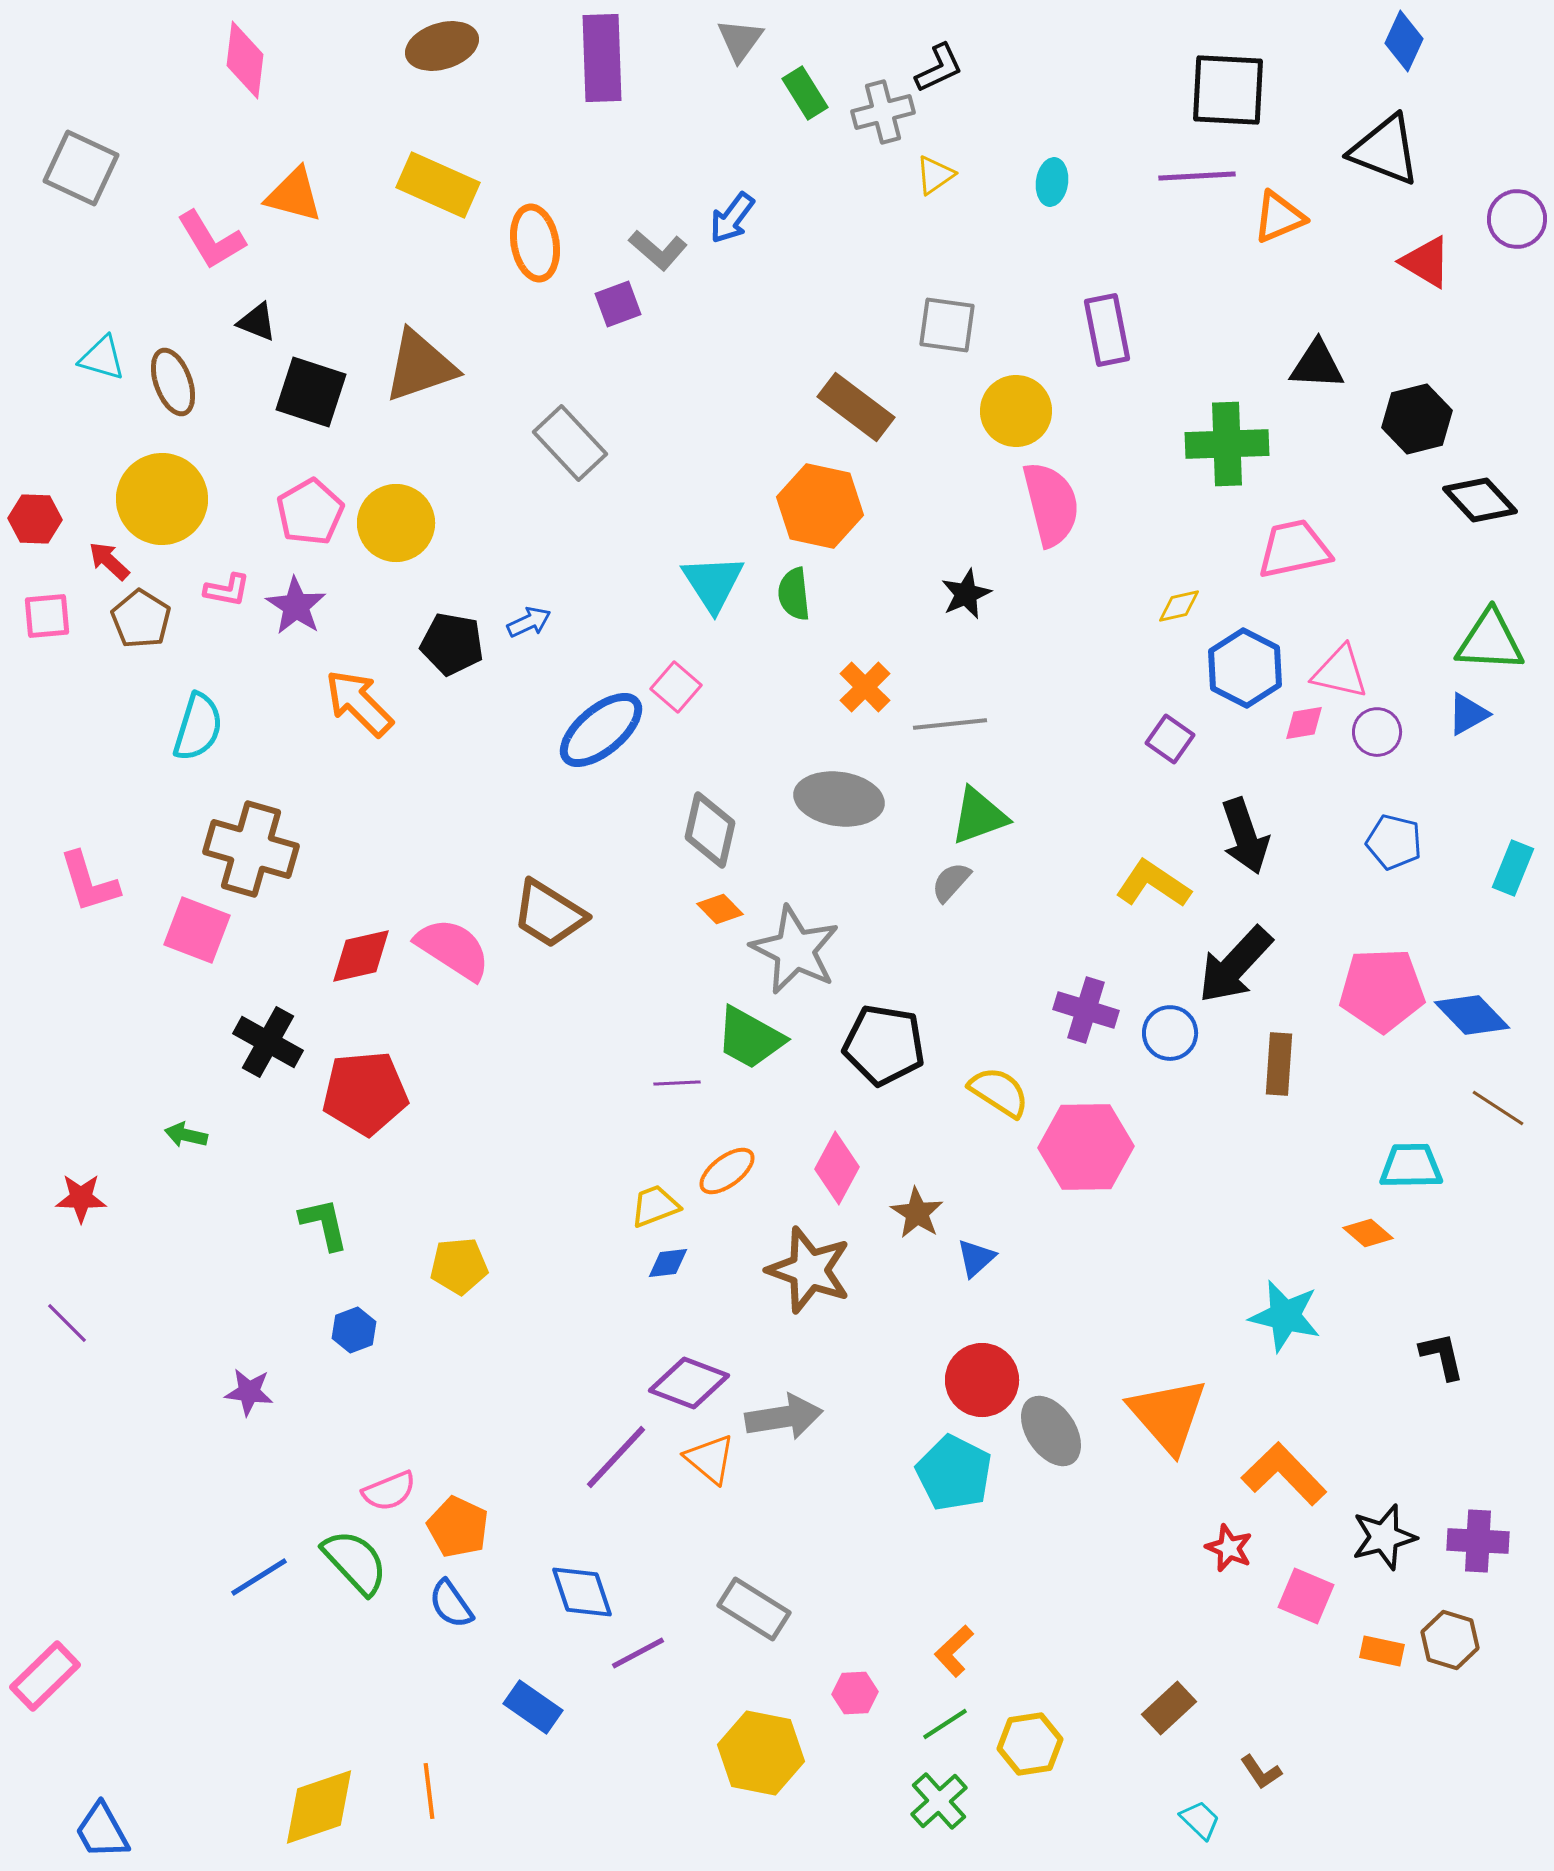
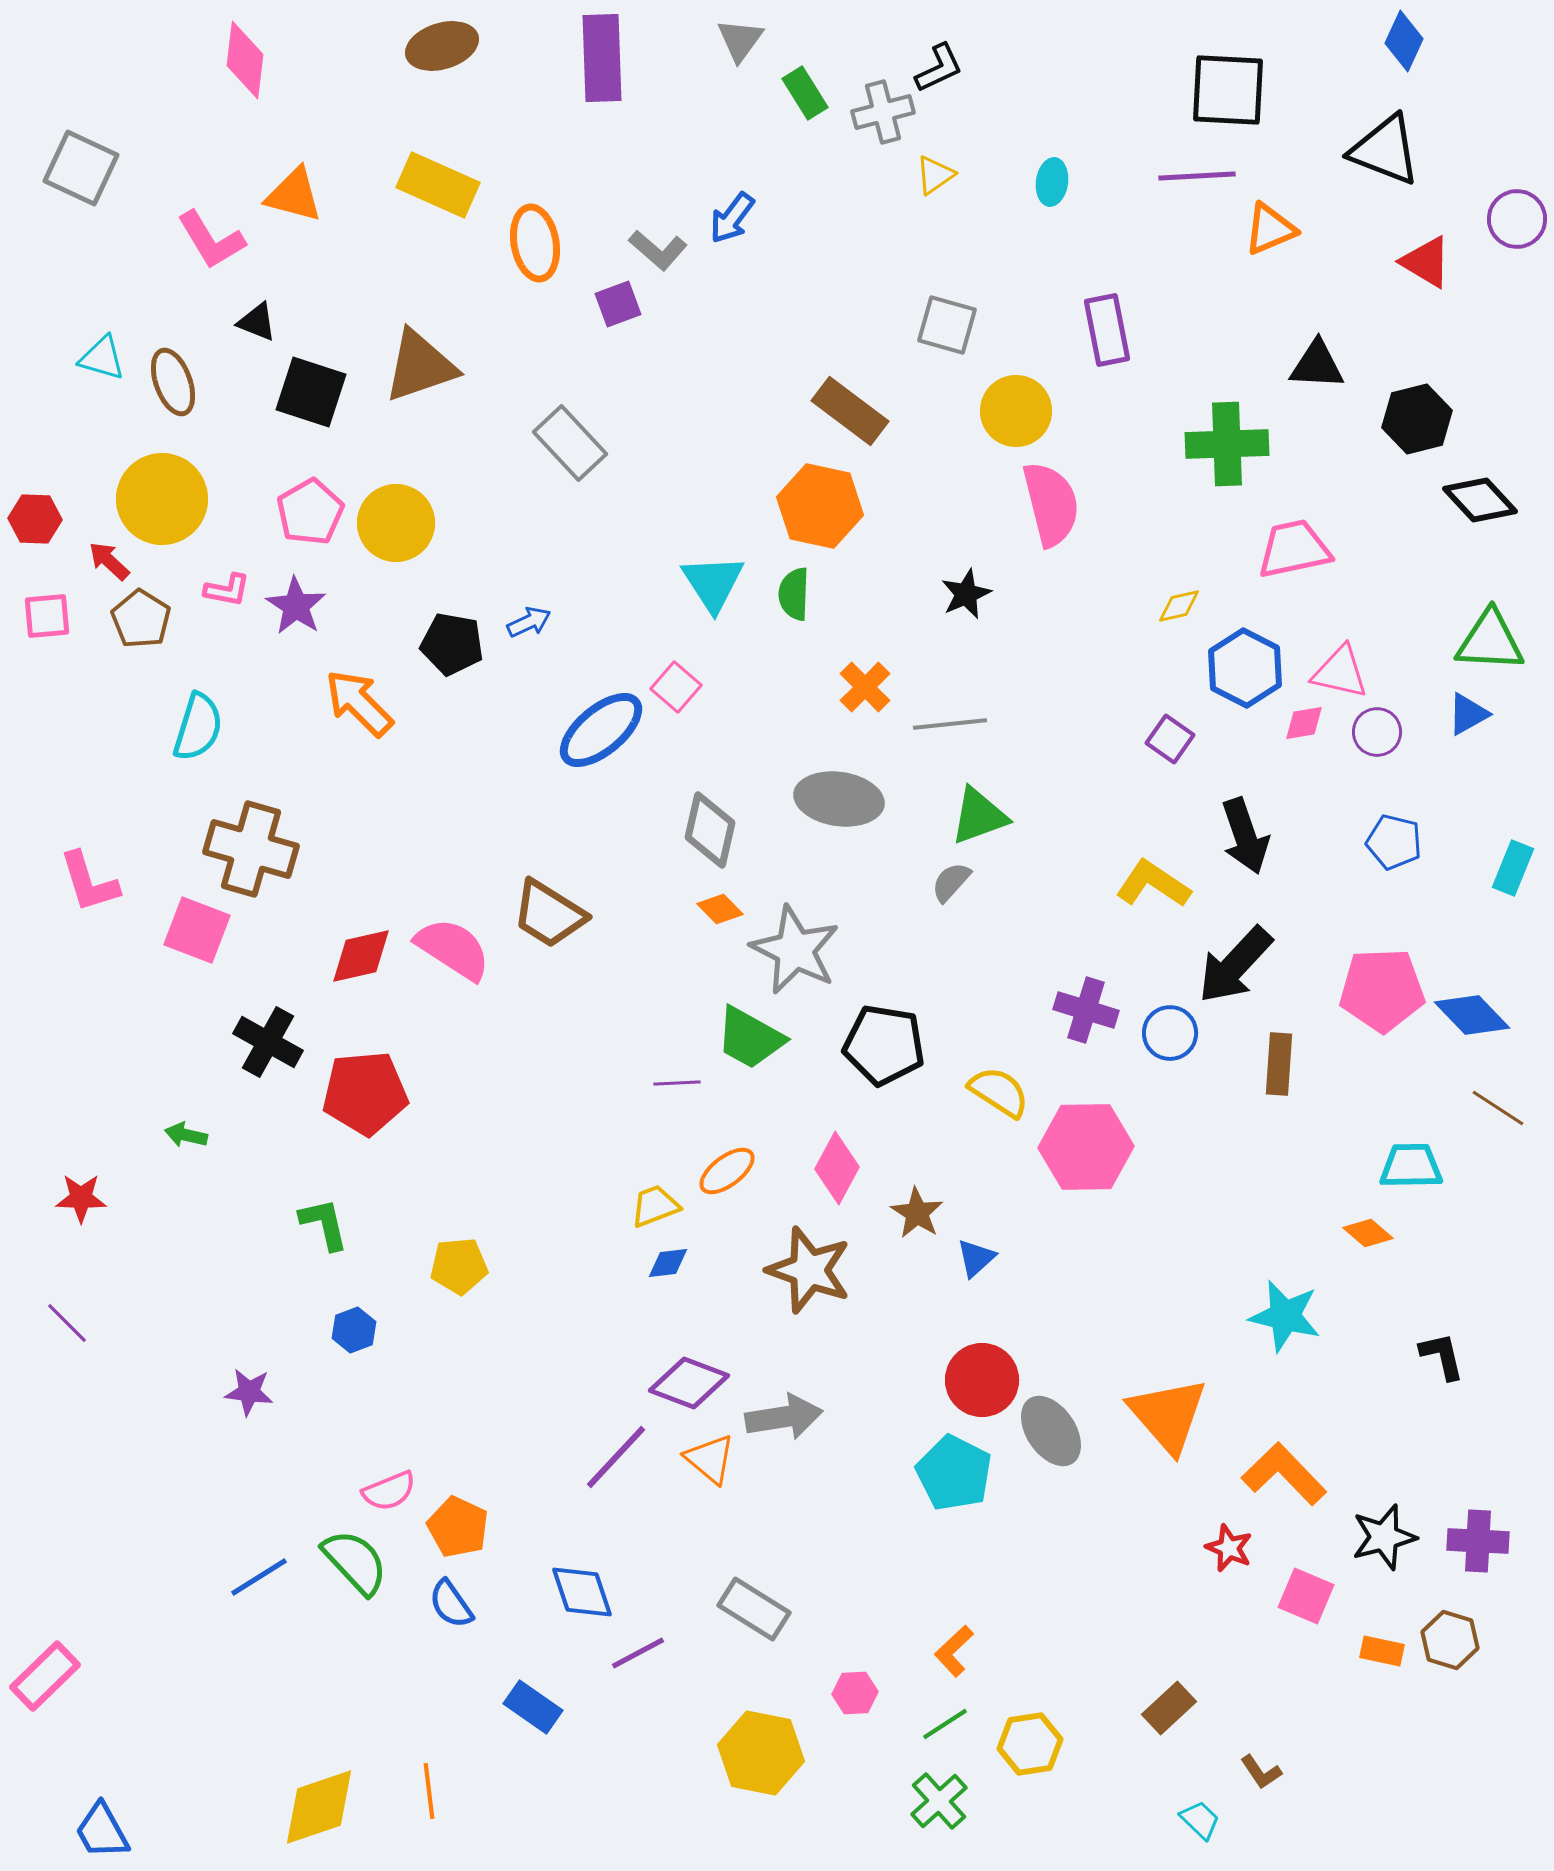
orange triangle at (1279, 217): moved 9 px left, 12 px down
gray square at (947, 325): rotated 8 degrees clockwise
brown rectangle at (856, 407): moved 6 px left, 4 px down
green semicircle at (794, 594): rotated 8 degrees clockwise
